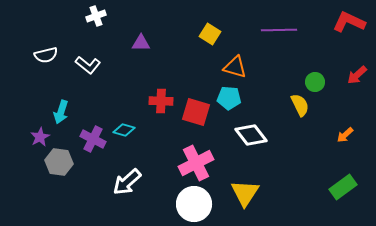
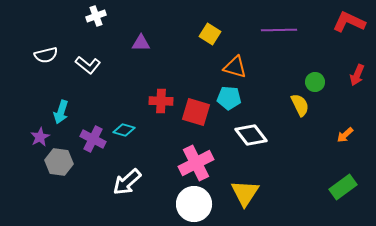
red arrow: rotated 25 degrees counterclockwise
